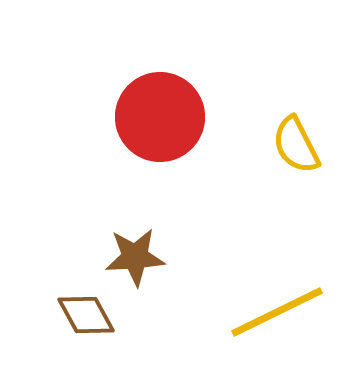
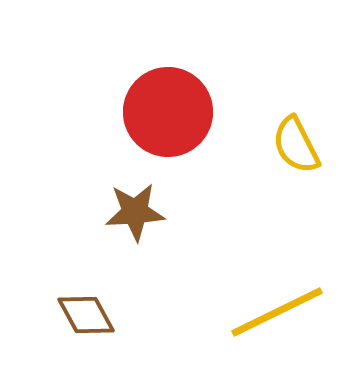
red circle: moved 8 px right, 5 px up
brown star: moved 45 px up
